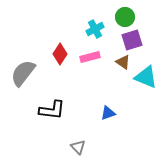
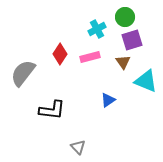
cyan cross: moved 2 px right
brown triangle: rotated 21 degrees clockwise
cyan triangle: moved 4 px down
blue triangle: moved 13 px up; rotated 14 degrees counterclockwise
